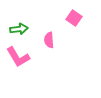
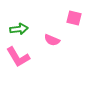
pink square: rotated 21 degrees counterclockwise
pink semicircle: moved 3 px right; rotated 63 degrees counterclockwise
